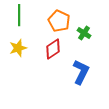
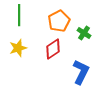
orange pentagon: rotated 20 degrees clockwise
